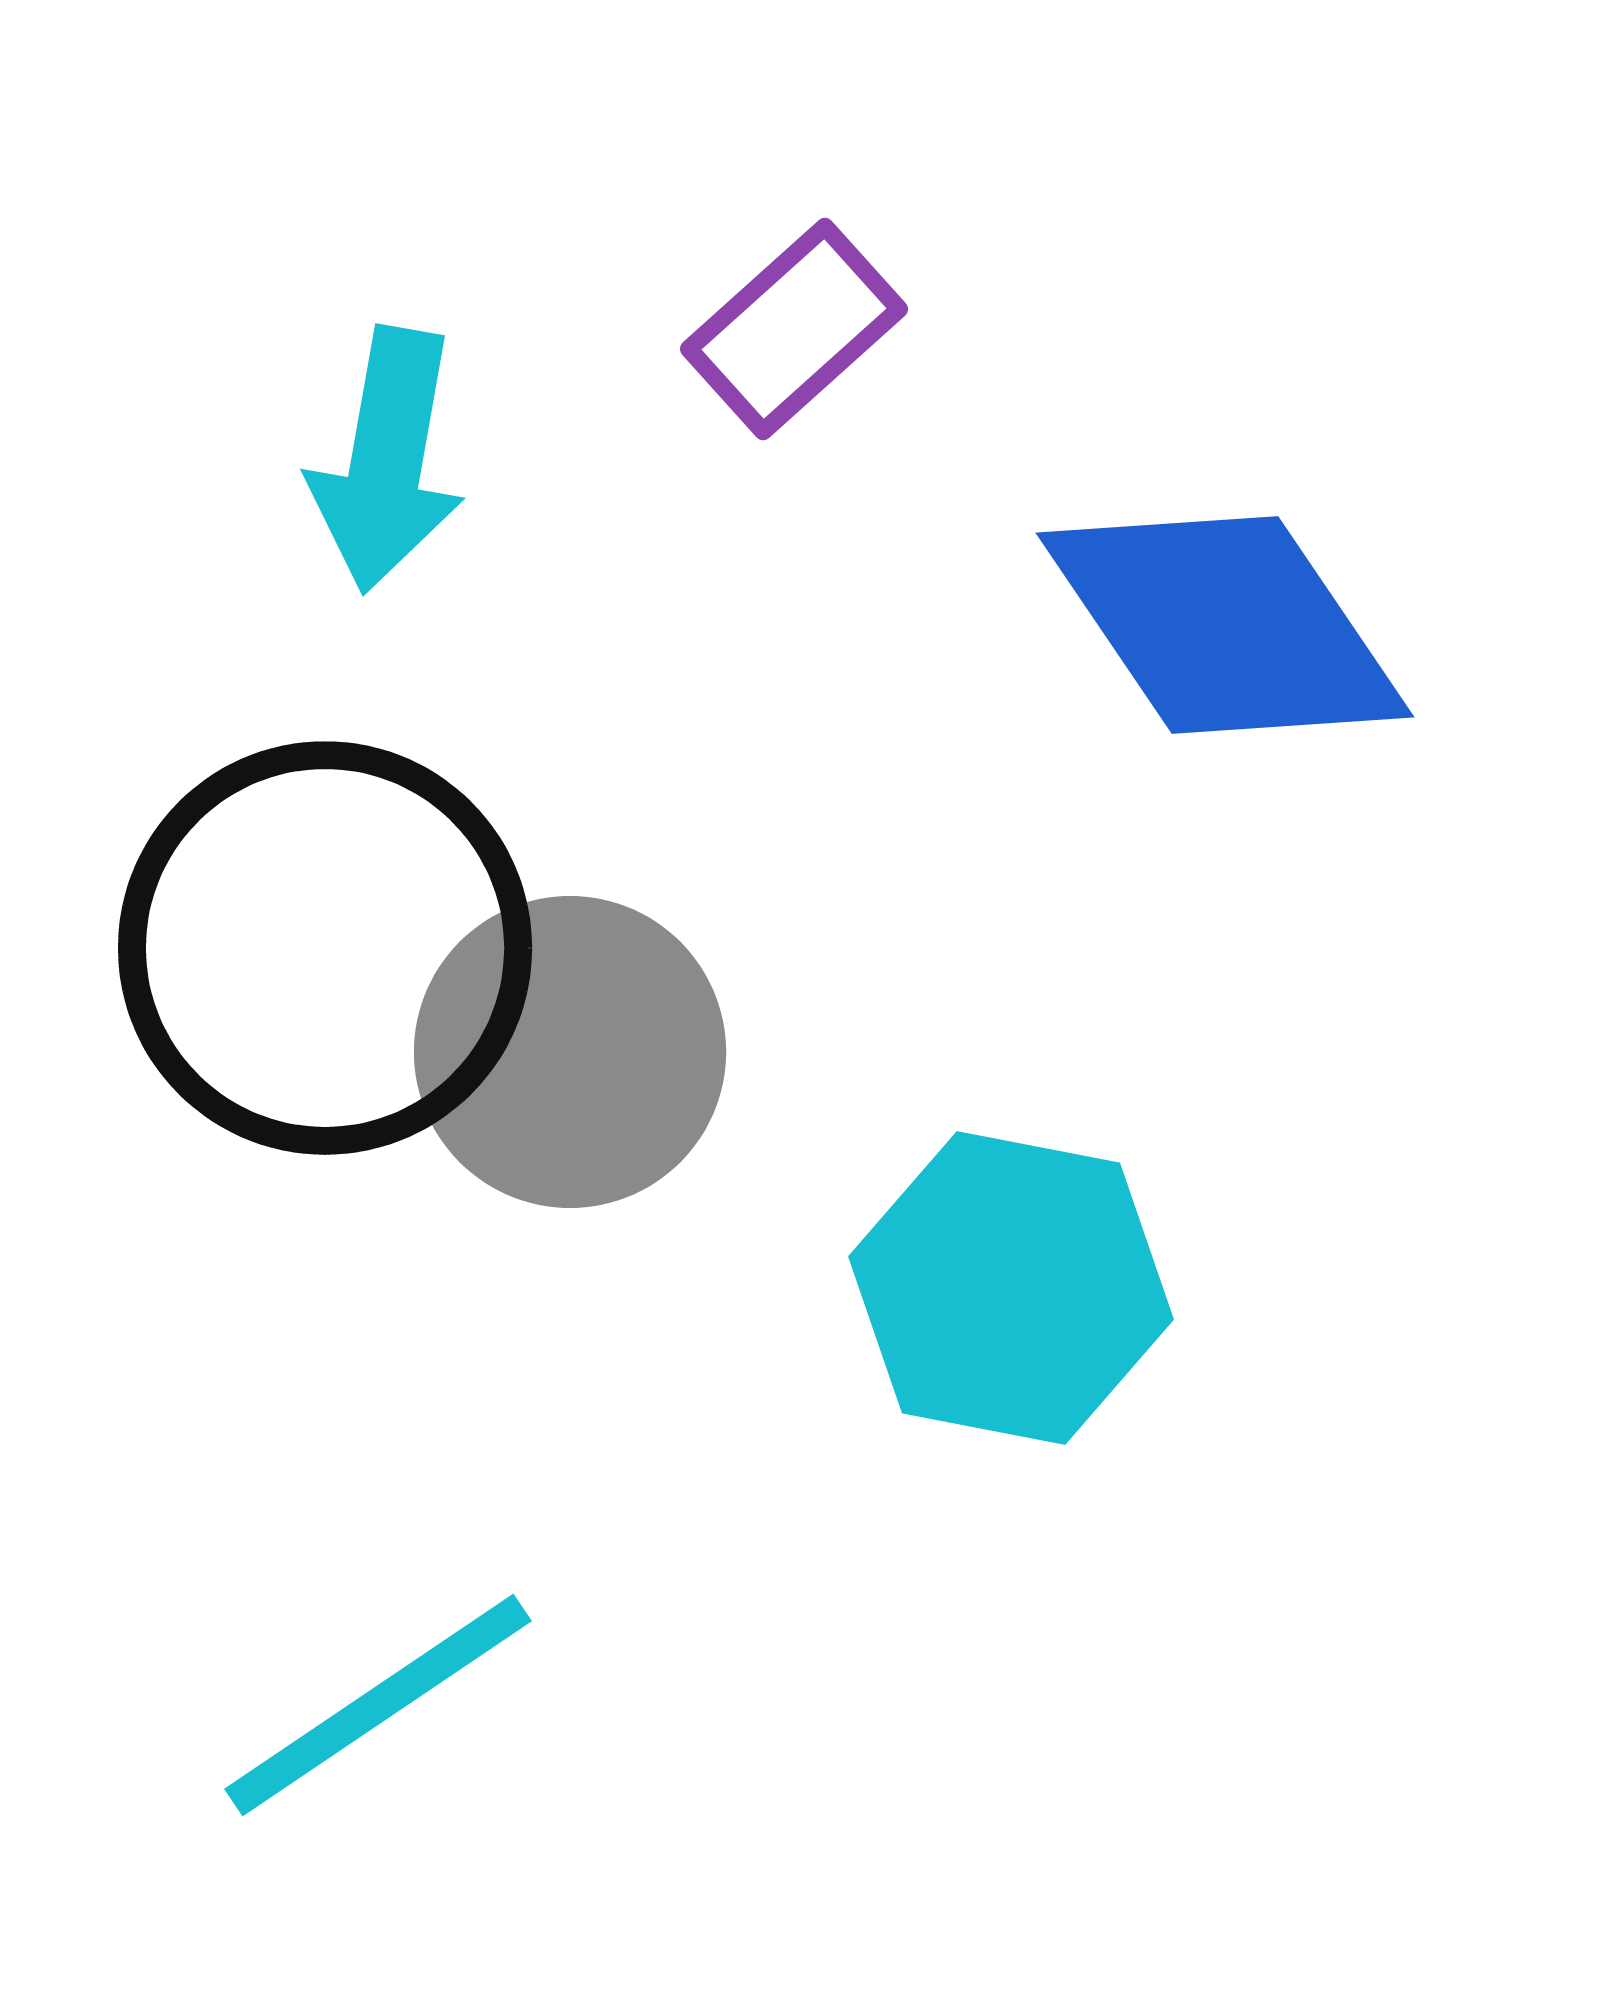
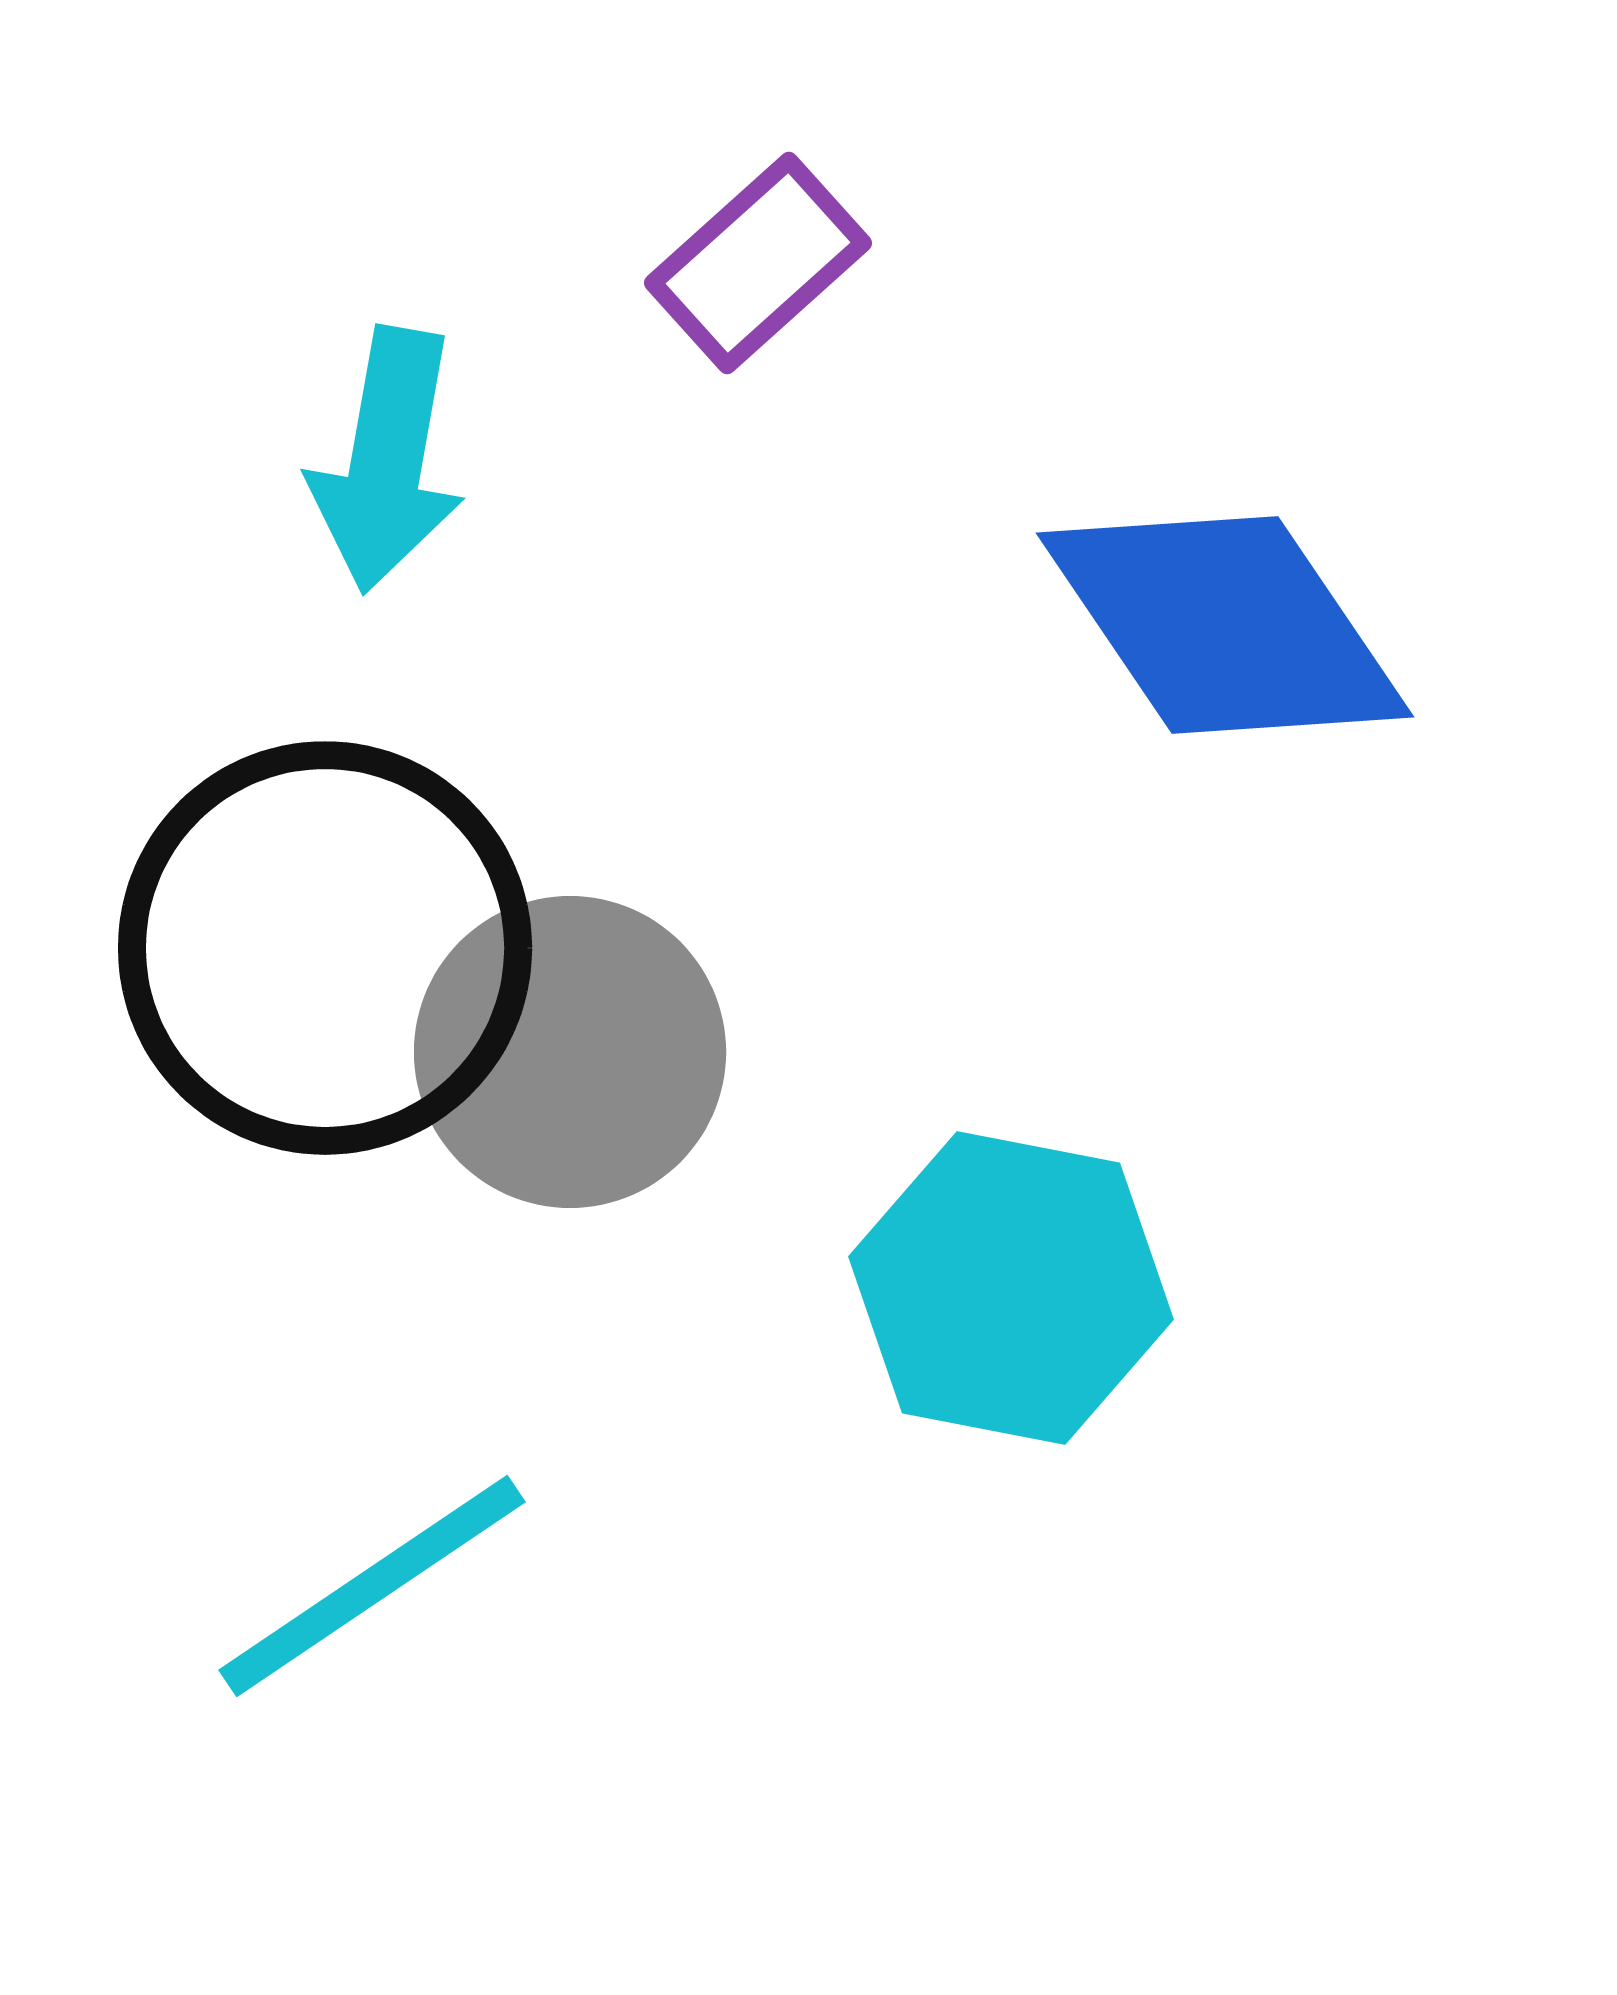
purple rectangle: moved 36 px left, 66 px up
cyan line: moved 6 px left, 119 px up
